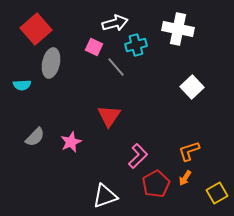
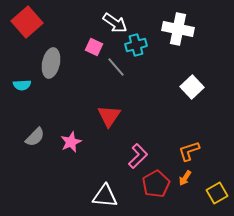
white arrow: rotated 50 degrees clockwise
red square: moved 9 px left, 7 px up
white triangle: rotated 24 degrees clockwise
